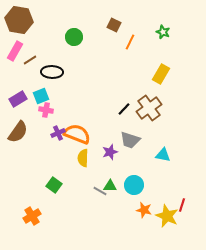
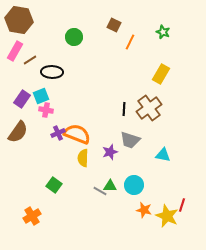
purple rectangle: moved 4 px right; rotated 24 degrees counterclockwise
black line: rotated 40 degrees counterclockwise
